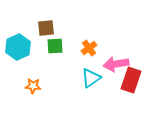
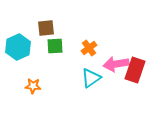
red rectangle: moved 4 px right, 10 px up
